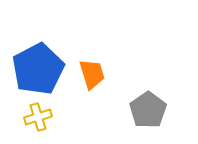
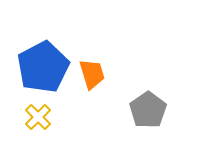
blue pentagon: moved 5 px right, 2 px up
yellow cross: rotated 28 degrees counterclockwise
